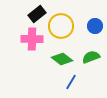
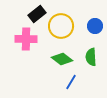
pink cross: moved 6 px left
green semicircle: rotated 72 degrees counterclockwise
